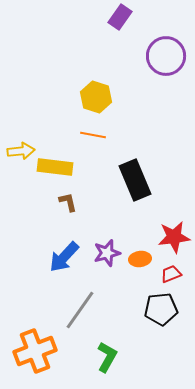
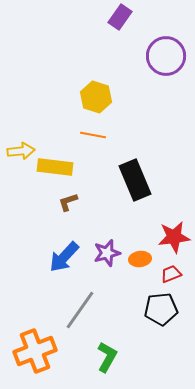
brown L-shape: rotated 95 degrees counterclockwise
